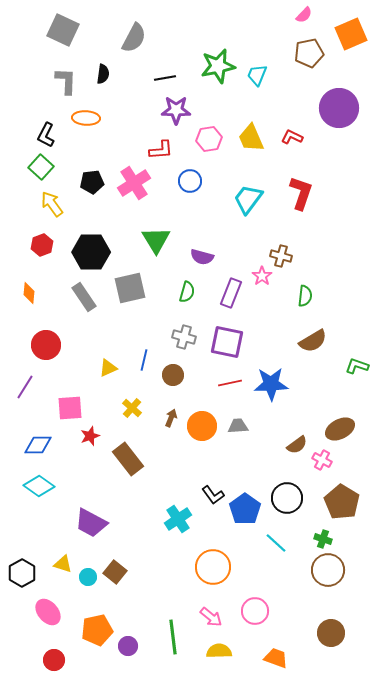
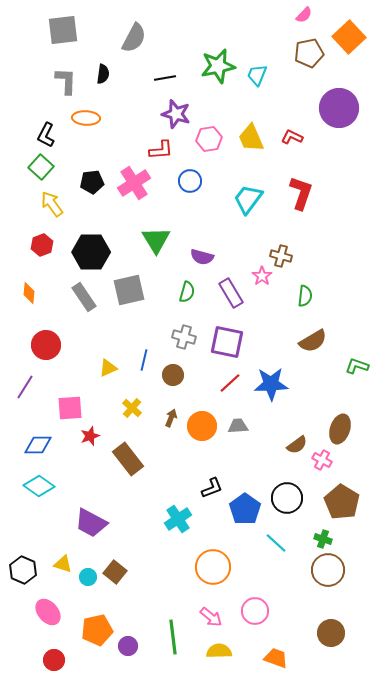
gray square at (63, 30): rotated 32 degrees counterclockwise
orange square at (351, 34): moved 2 px left, 3 px down; rotated 20 degrees counterclockwise
purple star at (176, 110): moved 4 px down; rotated 16 degrees clockwise
gray square at (130, 288): moved 1 px left, 2 px down
purple rectangle at (231, 293): rotated 52 degrees counterclockwise
red line at (230, 383): rotated 30 degrees counterclockwise
brown ellipse at (340, 429): rotated 44 degrees counterclockwise
black L-shape at (213, 495): moved 1 px left, 7 px up; rotated 75 degrees counterclockwise
black hexagon at (22, 573): moved 1 px right, 3 px up; rotated 8 degrees counterclockwise
